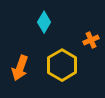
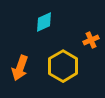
cyan diamond: rotated 35 degrees clockwise
yellow hexagon: moved 1 px right, 1 px down
